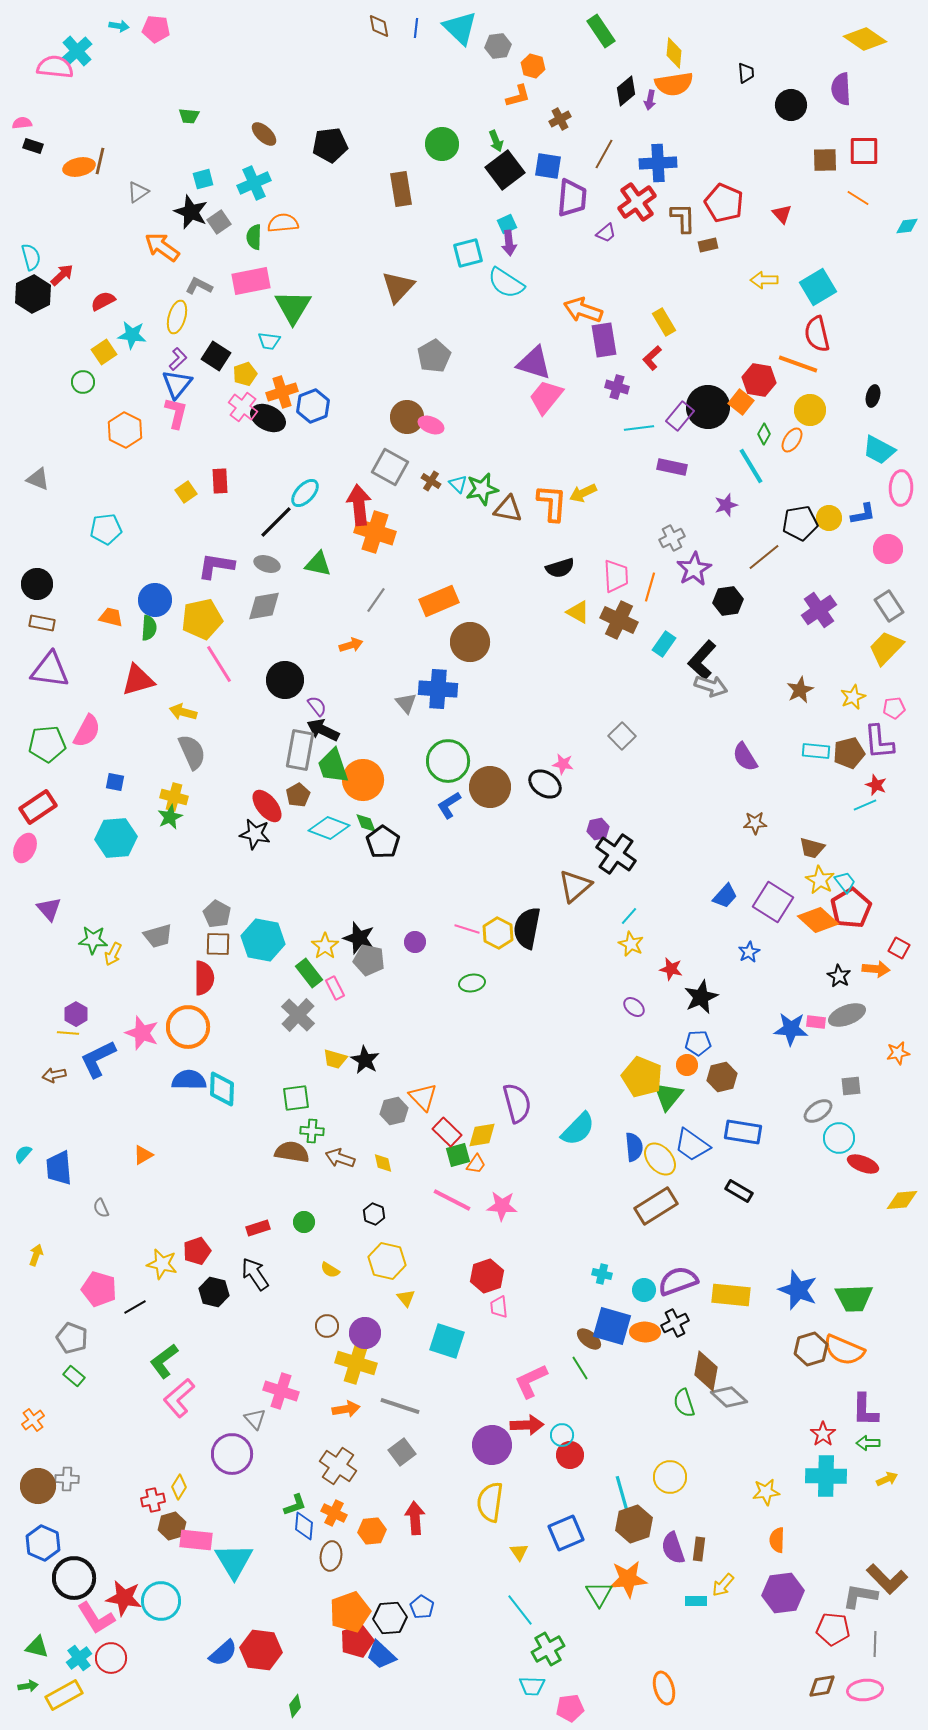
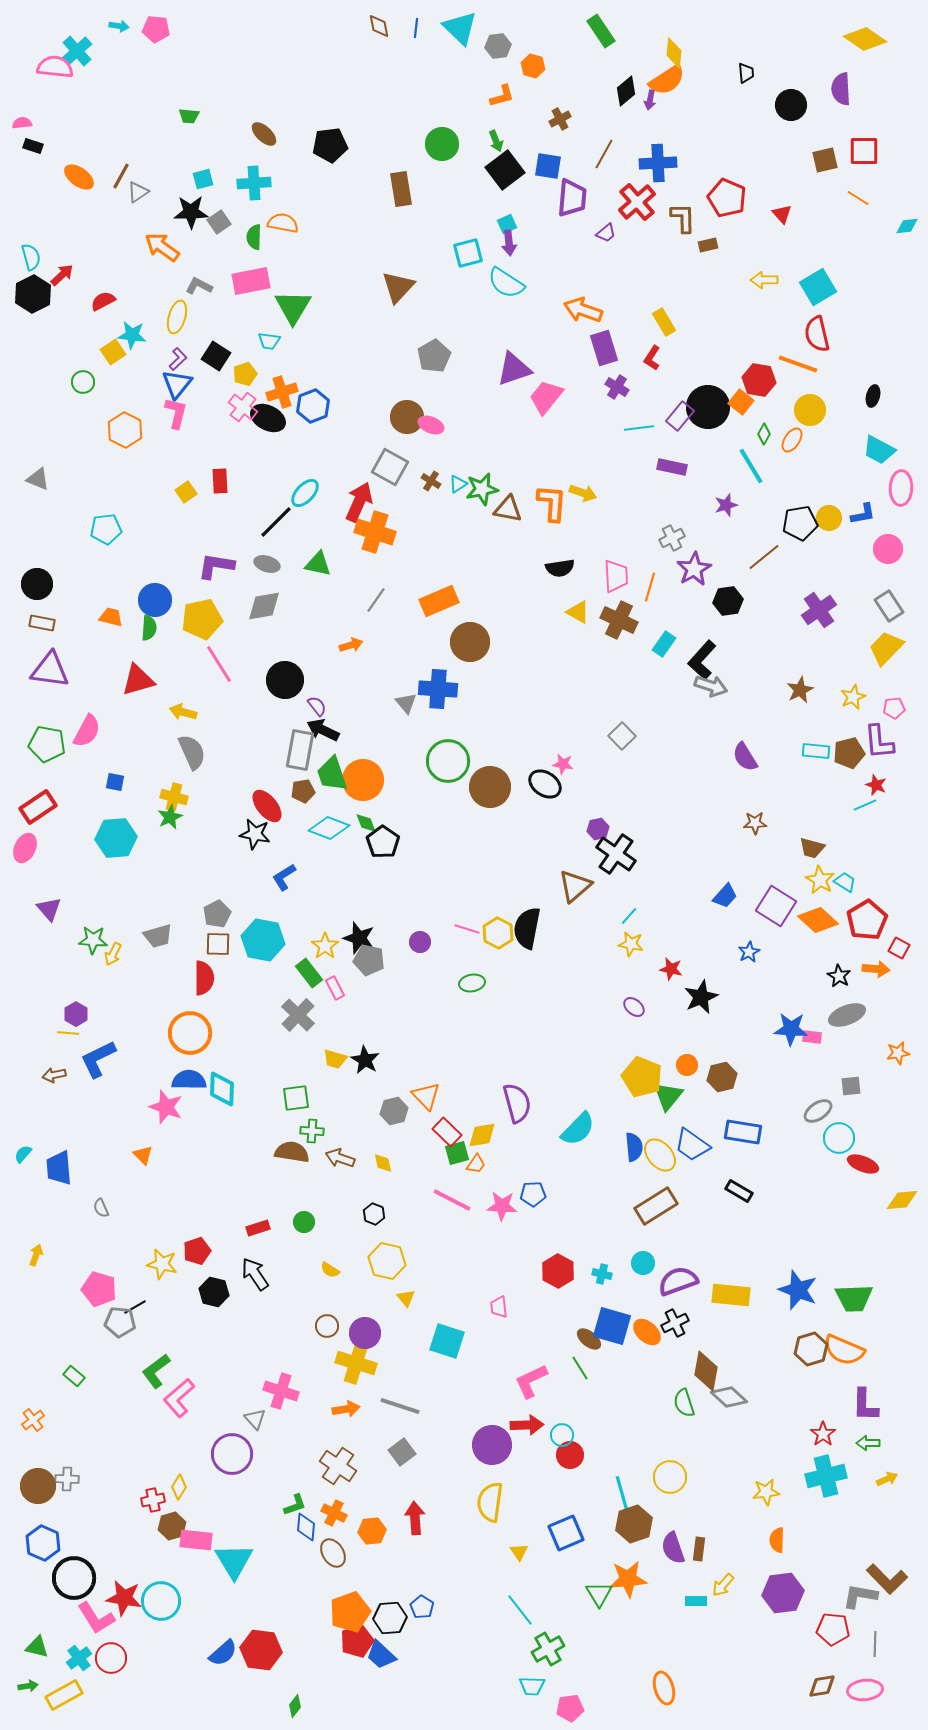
orange semicircle at (674, 84): moved 7 px left, 4 px up; rotated 24 degrees counterclockwise
orange L-shape at (518, 96): moved 16 px left
brown square at (825, 160): rotated 12 degrees counterclockwise
brown line at (100, 161): moved 21 px right, 15 px down; rotated 16 degrees clockwise
orange ellipse at (79, 167): moved 10 px down; rotated 48 degrees clockwise
cyan cross at (254, 183): rotated 20 degrees clockwise
red cross at (637, 202): rotated 6 degrees counterclockwise
red pentagon at (724, 203): moved 3 px right, 5 px up
black star at (191, 212): rotated 24 degrees counterclockwise
orange semicircle at (283, 223): rotated 16 degrees clockwise
purple rectangle at (604, 340): moved 8 px down; rotated 8 degrees counterclockwise
yellow square at (104, 352): moved 9 px right
red L-shape at (652, 358): rotated 15 degrees counterclockwise
purple triangle at (534, 363): moved 20 px left, 6 px down; rotated 36 degrees counterclockwise
purple cross at (617, 387): rotated 15 degrees clockwise
cyan triangle at (458, 484): rotated 42 degrees clockwise
yellow arrow at (583, 493): rotated 136 degrees counterclockwise
red arrow at (359, 505): moved 3 px up; rotated 30 degrees clockwise
black semicircle at (560, 568): rotated 8 degrees clockwise
green pentagon at (47, 744): rotated 15 degrees clockwise
green trapezoid at (333, 766): moved 1 px left, 8 px down
brown pentagon at (298, 795): moved 5 px right, 4 px up; rotated 20 degrees clockwise
blue L-shape at (449, 805): moved 165 px left, 72 px down
cyan trapezoid at (845, 882): rotated 20 degrees counterclockwise
purple square at (773, 902): moved 3 px right, 4 px down
red pentagon at (851, 908): moved 16 px right, 12 px down
gray pentagon at (217, 914): rotated 16 degrees clockwise
purple circle at (415, 942): moved 5 px right
yellow star at (631, 944): rotated 15 degrees counterclockwise
pink rectangle at (816, 1022): moved 4 px left, 15 px down
orange circle at (188, 1027): moved 2 px right, 6 px down
pink star at (142, 1033): moved 24 px right, 74 px down
blue pentagon at (698, 1043): moved 165 px left, 151 px down
orange triangle at (423, 1097): moved 3 px right, 1 px up
orange triangle at (143, 1155): rotated 45 degrees counterclockwise
green square at (458, 1155): moved 1 px left, 2 px up
yellow ellipse at (660, 1159): moved 4 px up
red hexagon at (487, 1276): moved 71 px right, 5 px up; rotated 12 degrees counterclockwise
cyan circle at (644, 1290): moved 1 px left, 27 px up
orange ellipse at (645, 1332): moved 2 px right; rotated 40 degrees clockwise
gray pentagon at (72, 1338): moved 48 px right, 16 px up; rotated 16 degrees counterclockwise
green L-shape at (164, 1361): moved 8 px left, 10 px down
purple L-shape at (865, 1410): moved 5 px up
cyan cross at (826, 1476): rotated 15 degrees counterclockwise
blue diamond at (304, 1526): moved 2 px right, 1 px down
brown ellipse at (331, 1556): moved 2 px right, 3 px up; rotated 40 degrees counterclockwise
